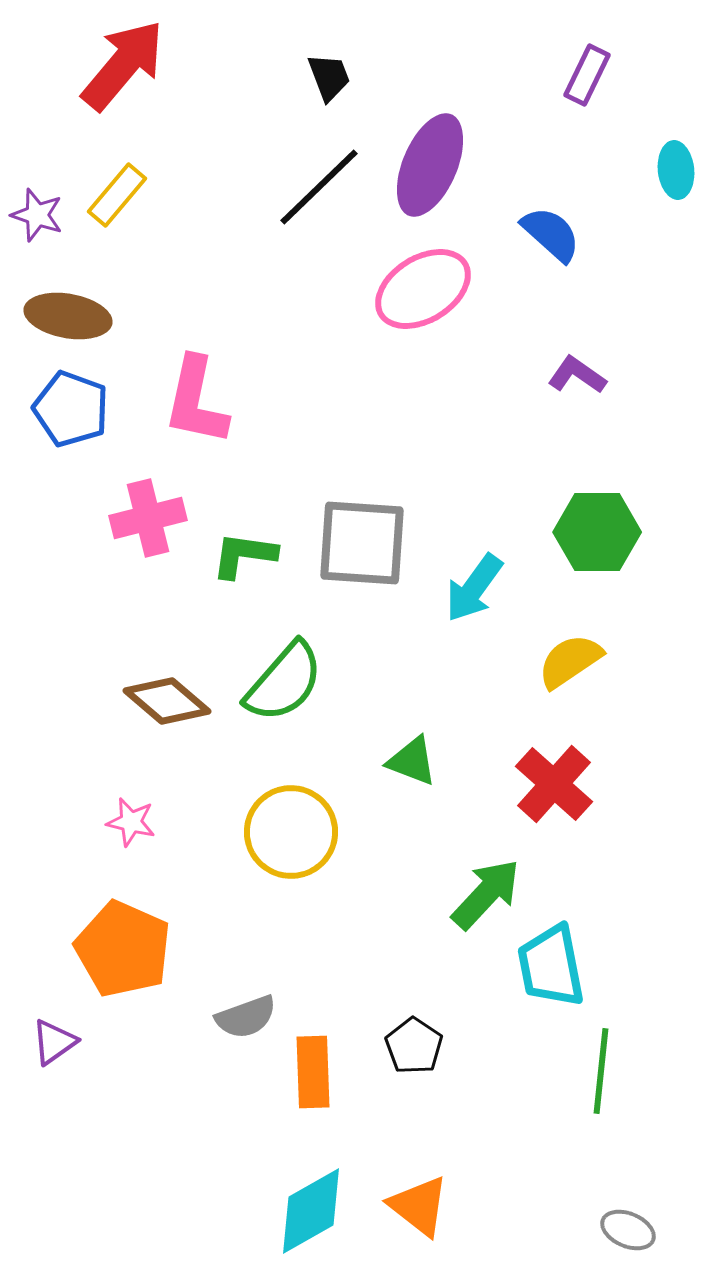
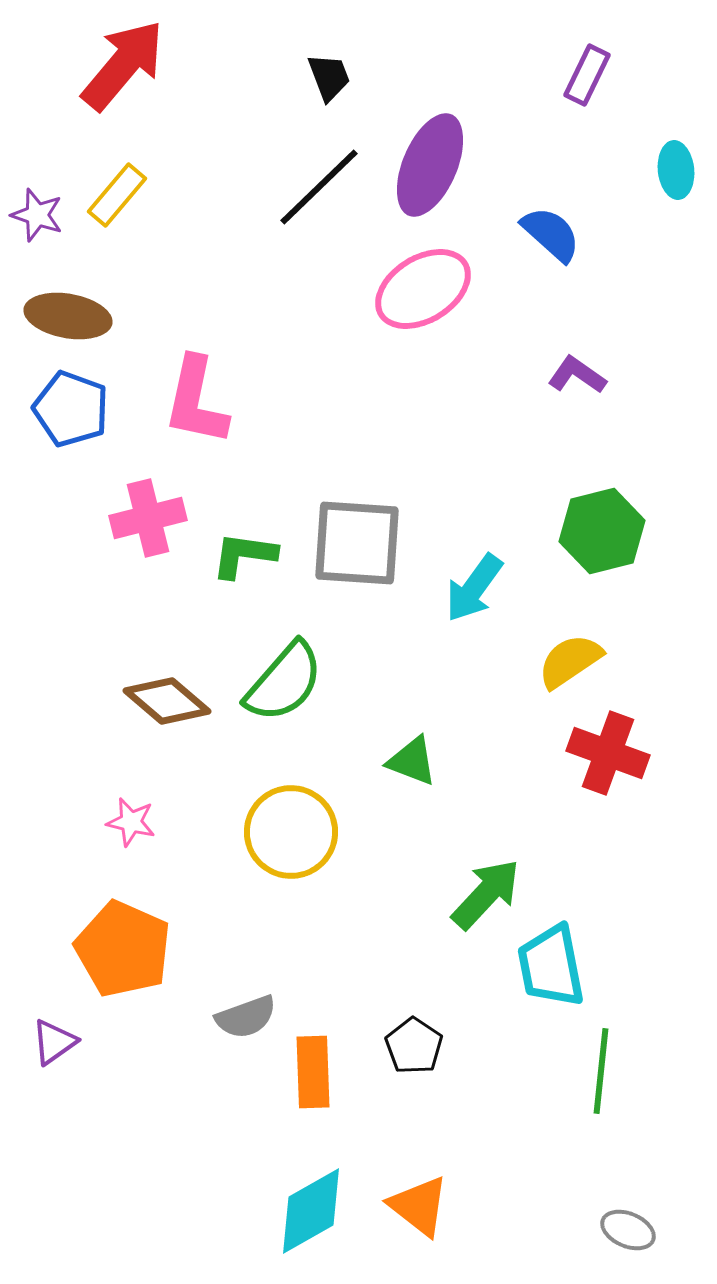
green hexagon: moved 5 px right, 1 px up; rotated 14 degrees counterclockwise
gray square: moved 5 px left
red cross: moved 54 px right, 31 px up; rotated 22 degrees counterclockwise
